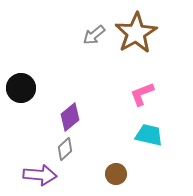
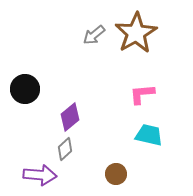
black circle: moved 4 px right, 1 px down
pink L-shape: rotated 16 degrees clockwise
